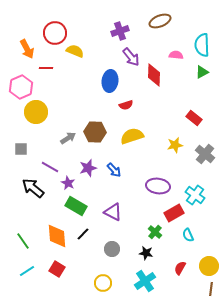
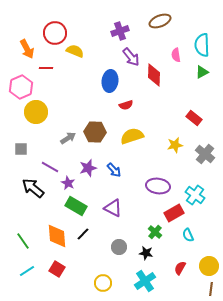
pink semicircle at (176, 55): rotated 104 degrees counterclockwise
purple triangle at (113, 212): moved 4 px up
gray circle at (112, 249): moved 7 px right, 2 px up
